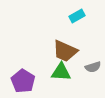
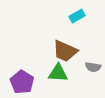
gray semicircle: rotated 28 degrees clockwise
green triangle: moved 3 px left, 1 px down
purple pentagon: moved 1 px left, 1 px down
